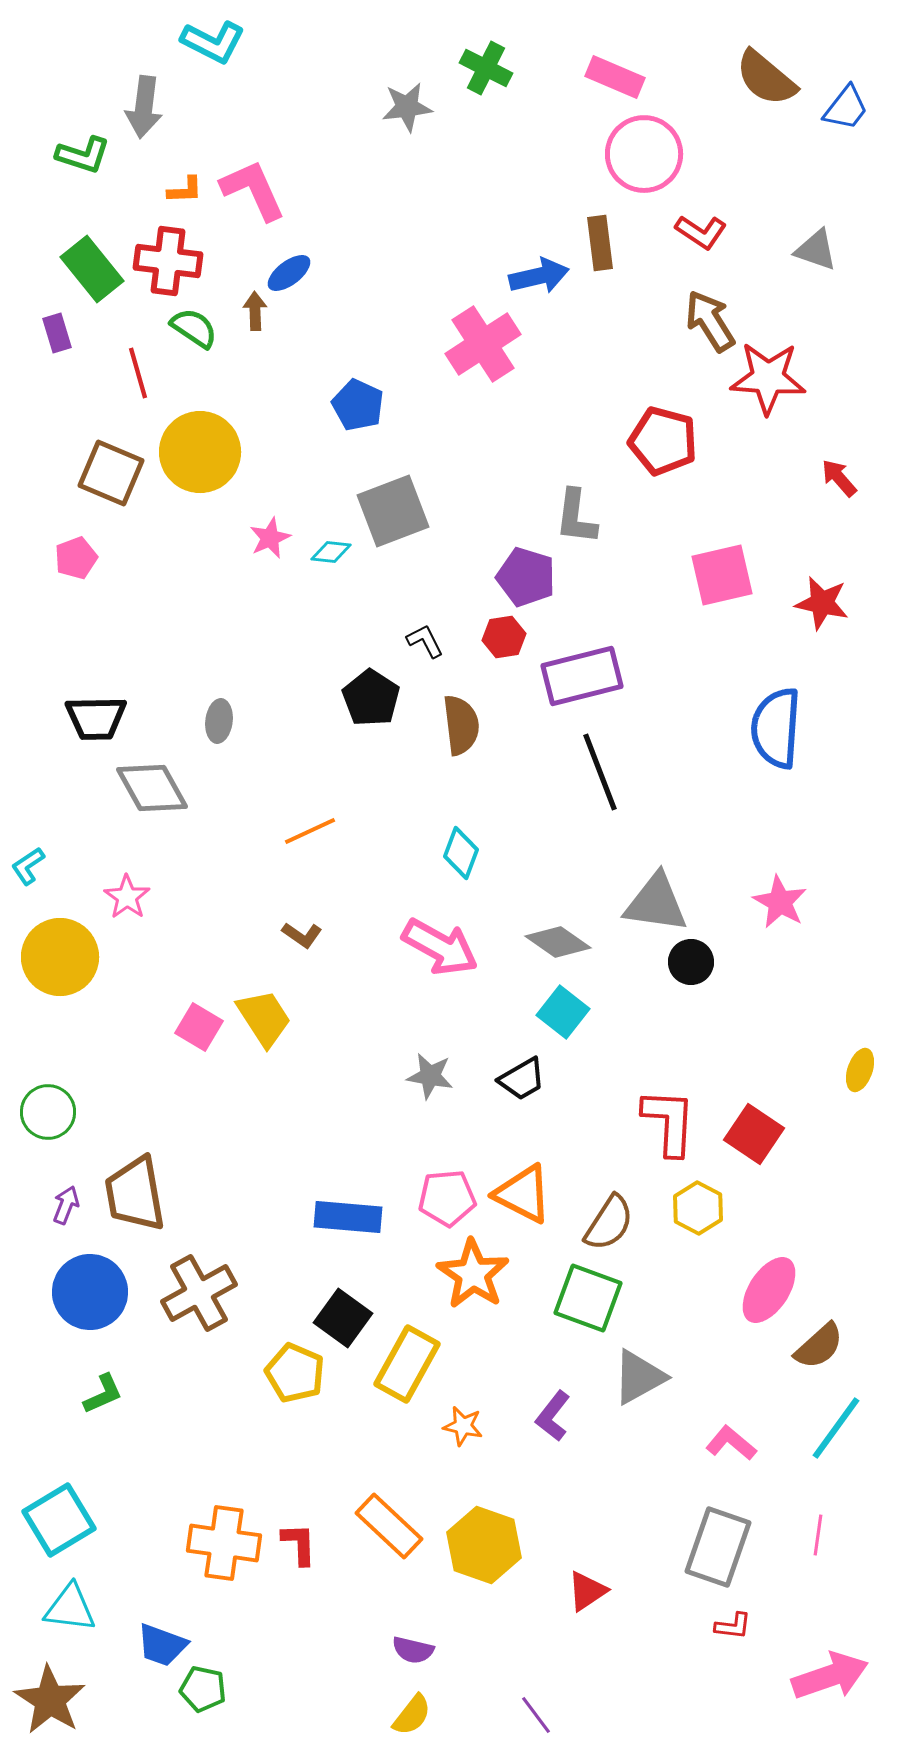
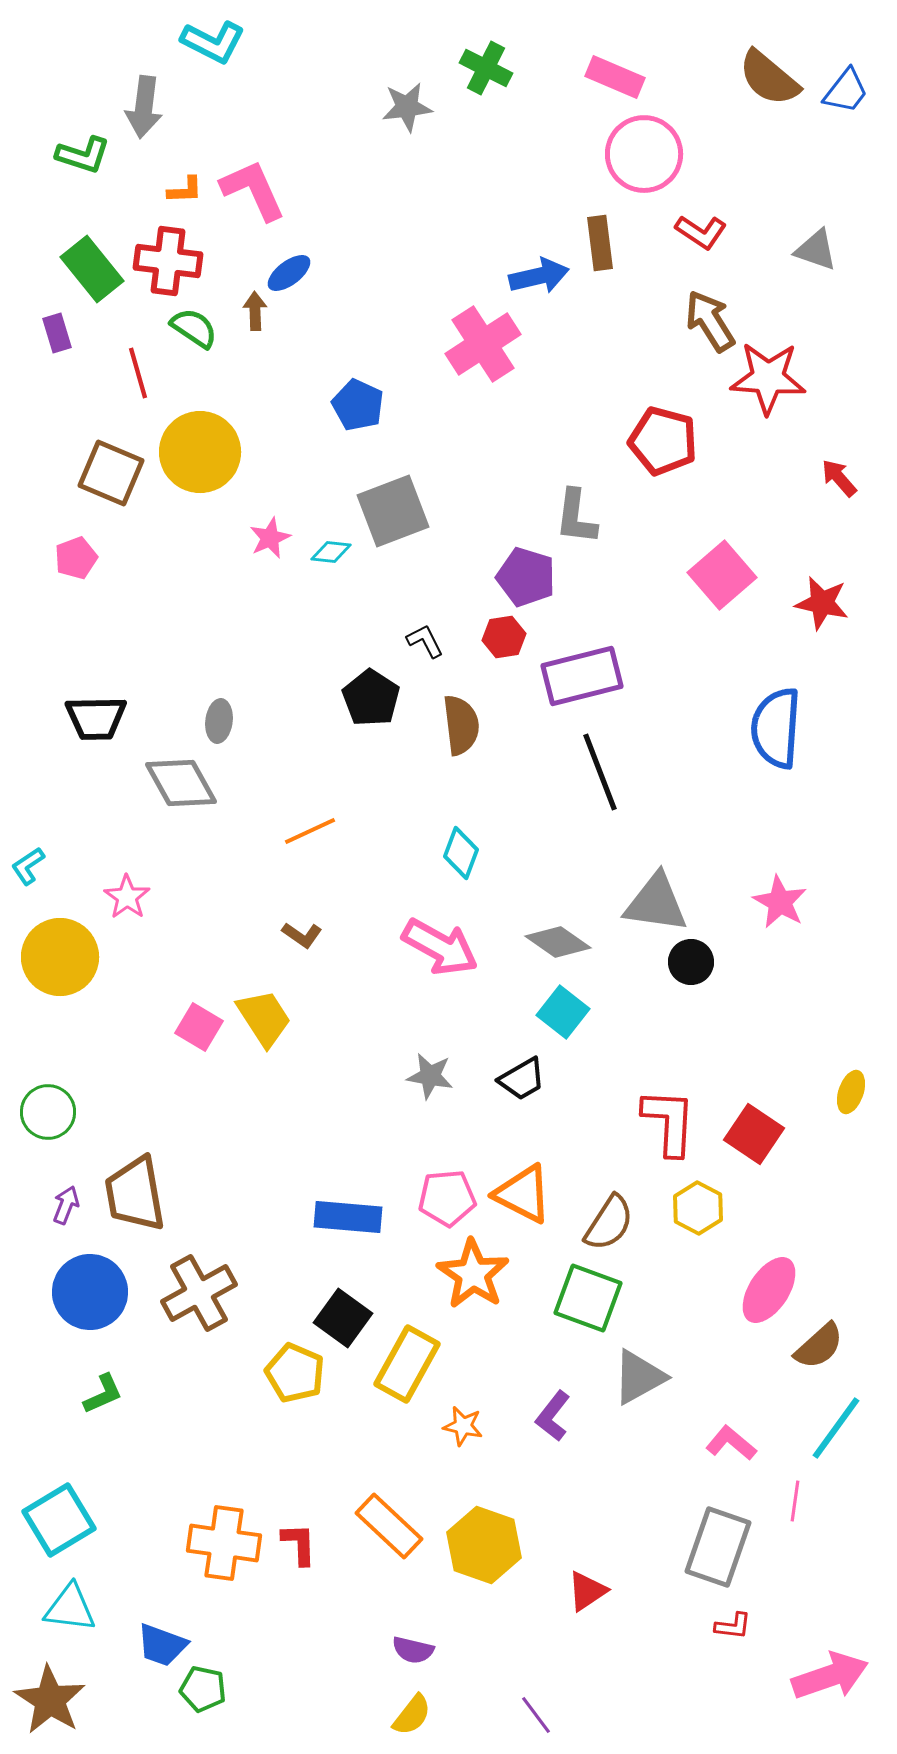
brown semicircle at (766, 78): moved 3 px right
blue trapezoid at (846, 108): moved 17 px up
pink square at (722, 575): rotated 28 degrees counterclockwise
gray diamond at (152, 788): moved 29 px right, 5 px up
yellow ellipse at (860, 1070): moved 9 px left, 22 px down
pink line at (818, 1535): moved 23 px left, 34 px up
